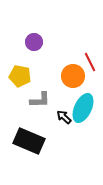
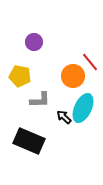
red line: rotated 12 degrees counterclockwise
